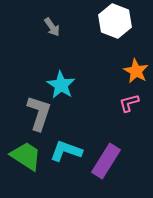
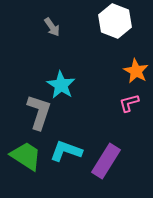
gray L-shape: moved 1 px up
